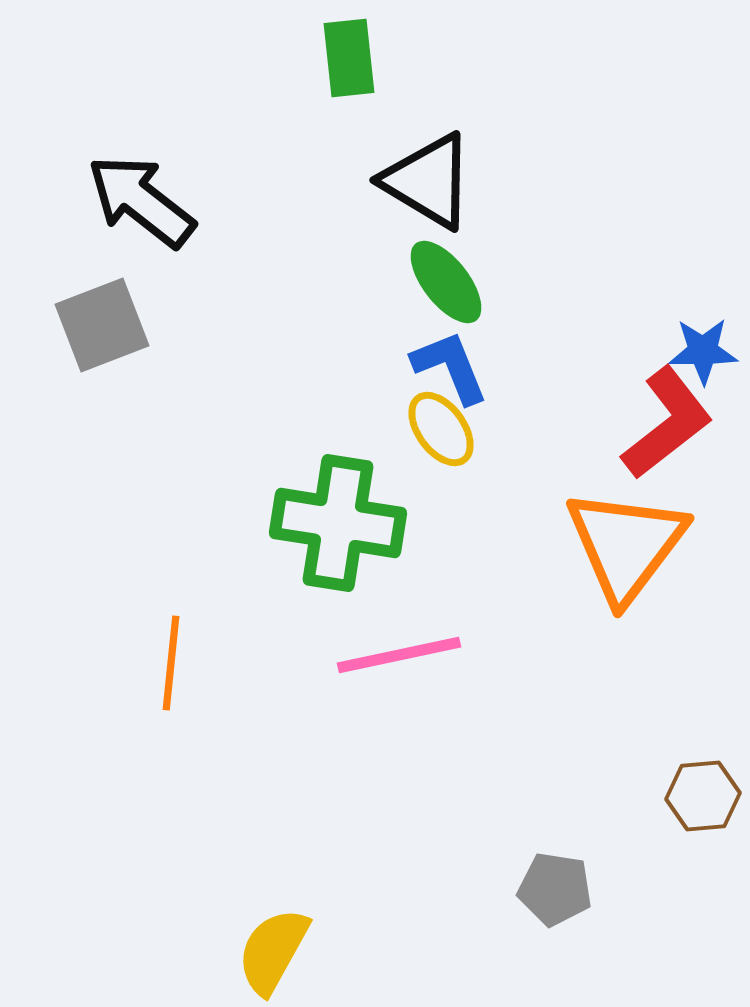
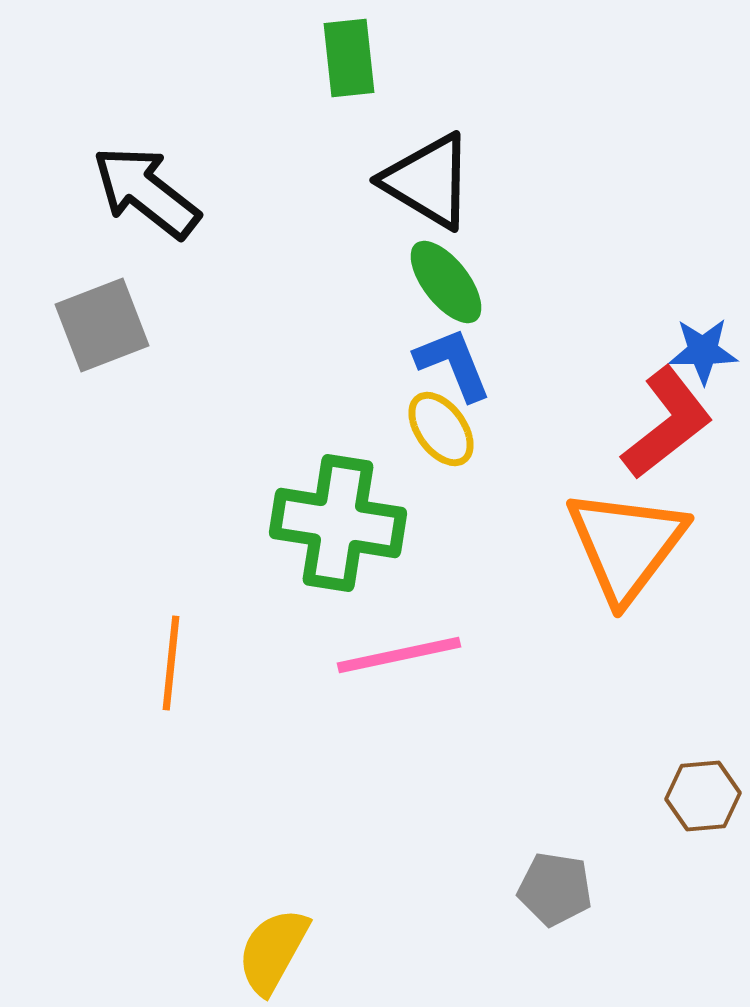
black arrow: moved 5 px right, 9 px up
blue L-shape: moved 3 px right, 3 px up
